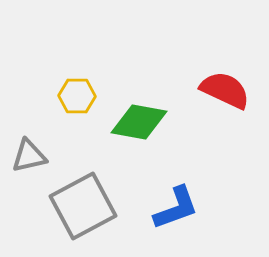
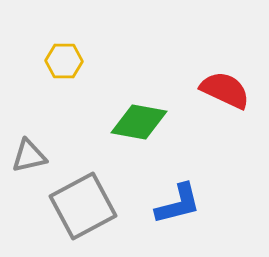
yellow hexagon: moved 13 px left, 35 px up
blue L-shape: moved 2 px right, 4 px up; rotated 6 degrees clockwise
